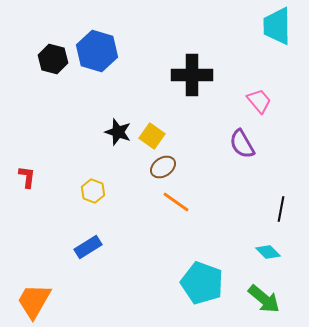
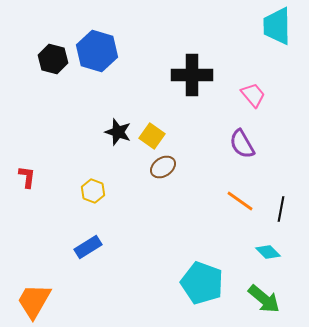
pink trapezoid: moved 6 px left, 6 px up
orange line: moved 64 px right, 1 px up
